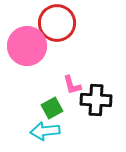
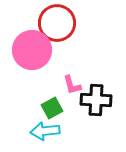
pink circle: moved 5 px right, 4 px down
